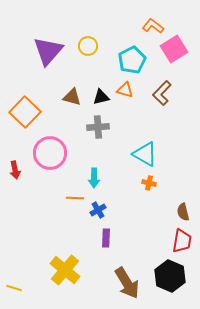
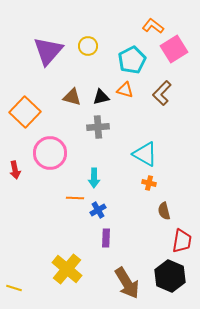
brown semicircle: moved 19 px left, 1 px up
yellow cross: moved 2 px right, 1 px up
